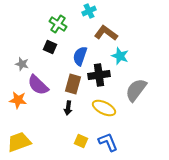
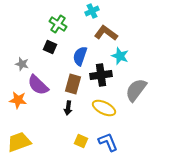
cyan cross: moved 3 px right
black cross: moved 2 px right
